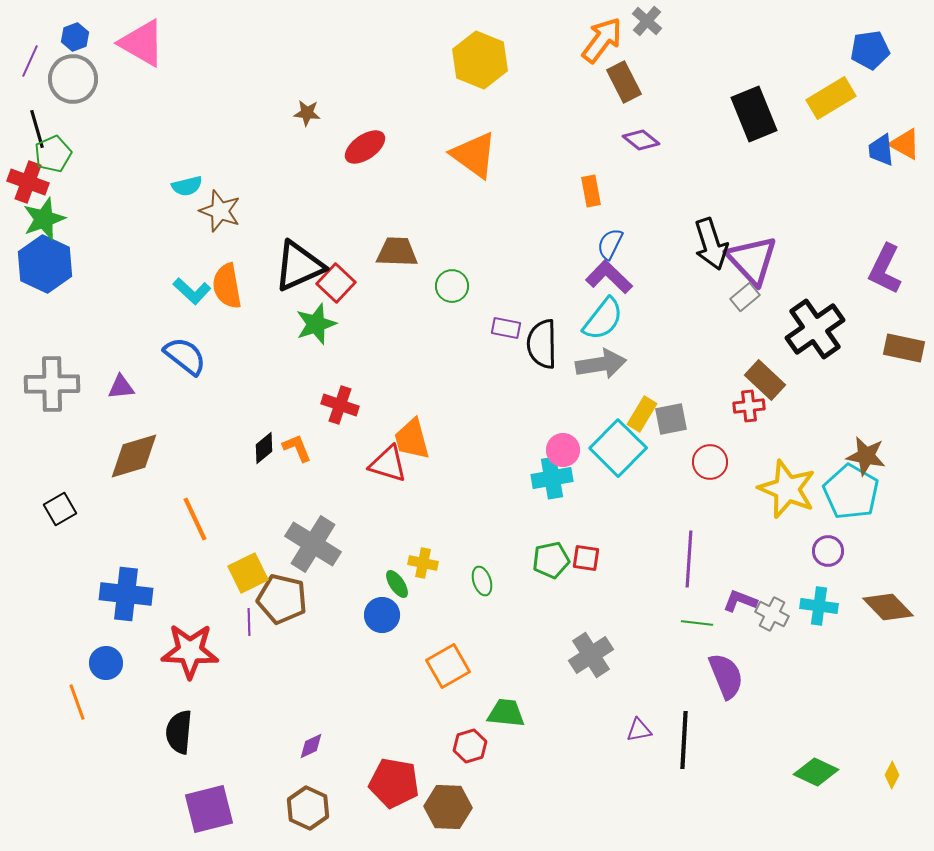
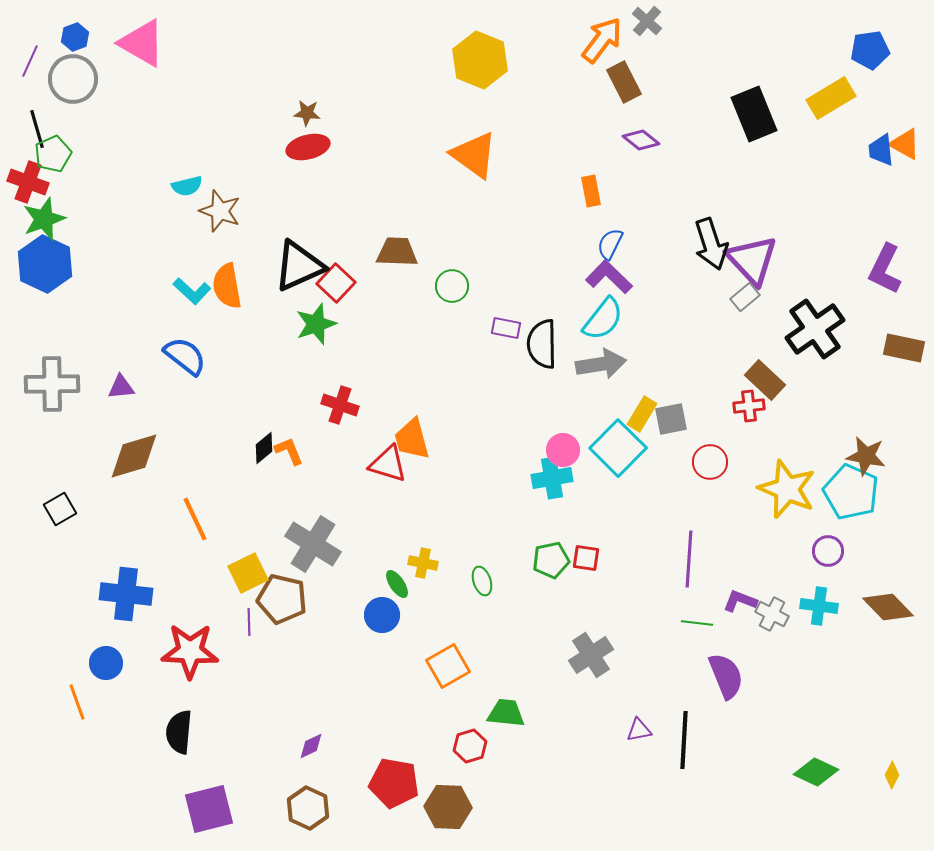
red ellipse at (365, 147): moved 57 px left; rotated 21 degrees clockwise
orange L-shape at (297, 448): moved 8 px left, 3 px down
cyan pentagon at (851, 492): rotated 6 degrees counterclockwise
